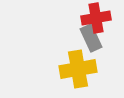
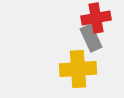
yellow cross: rotated 6 degrees clockwise
